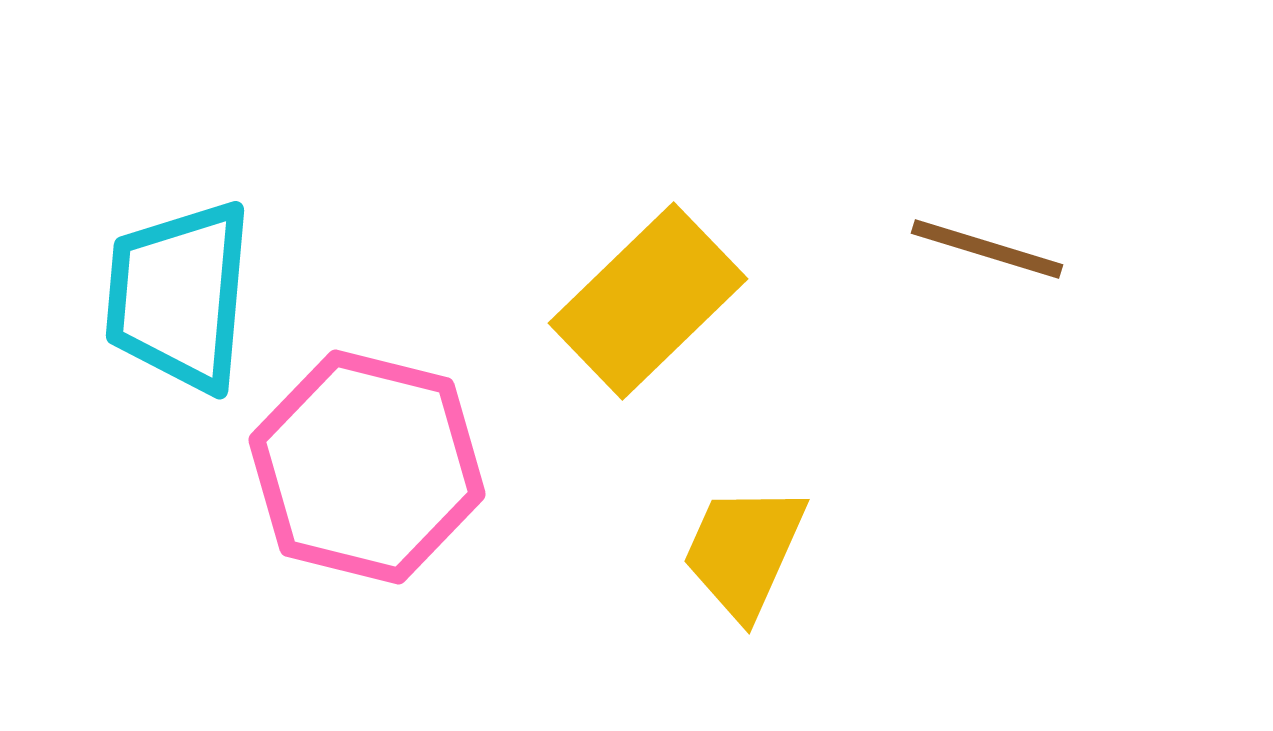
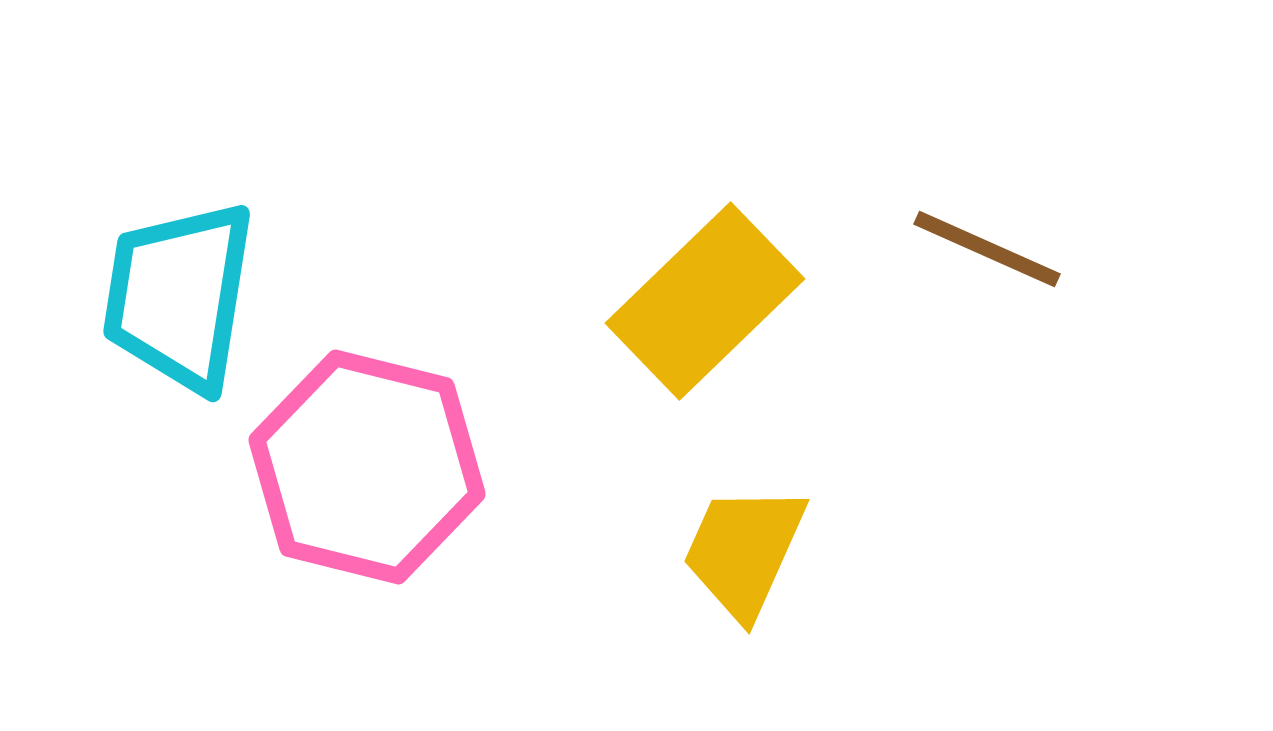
brown line: rotated 7 degrees clockwise
cyan trapezoid: rotated 4 degrees clockwise
yellow rectangle: moved 57 px right
